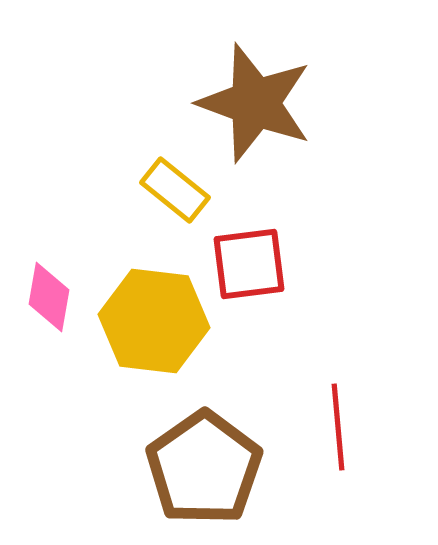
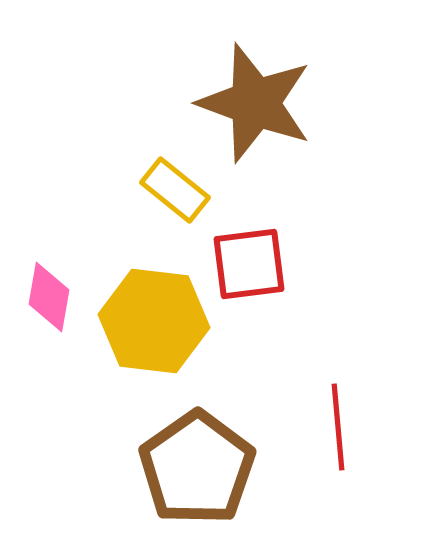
brown pentagon: moved 7 px left
